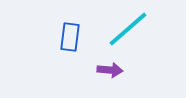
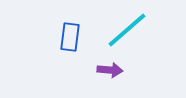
cyan line: moved 1 px left, 1 px down
